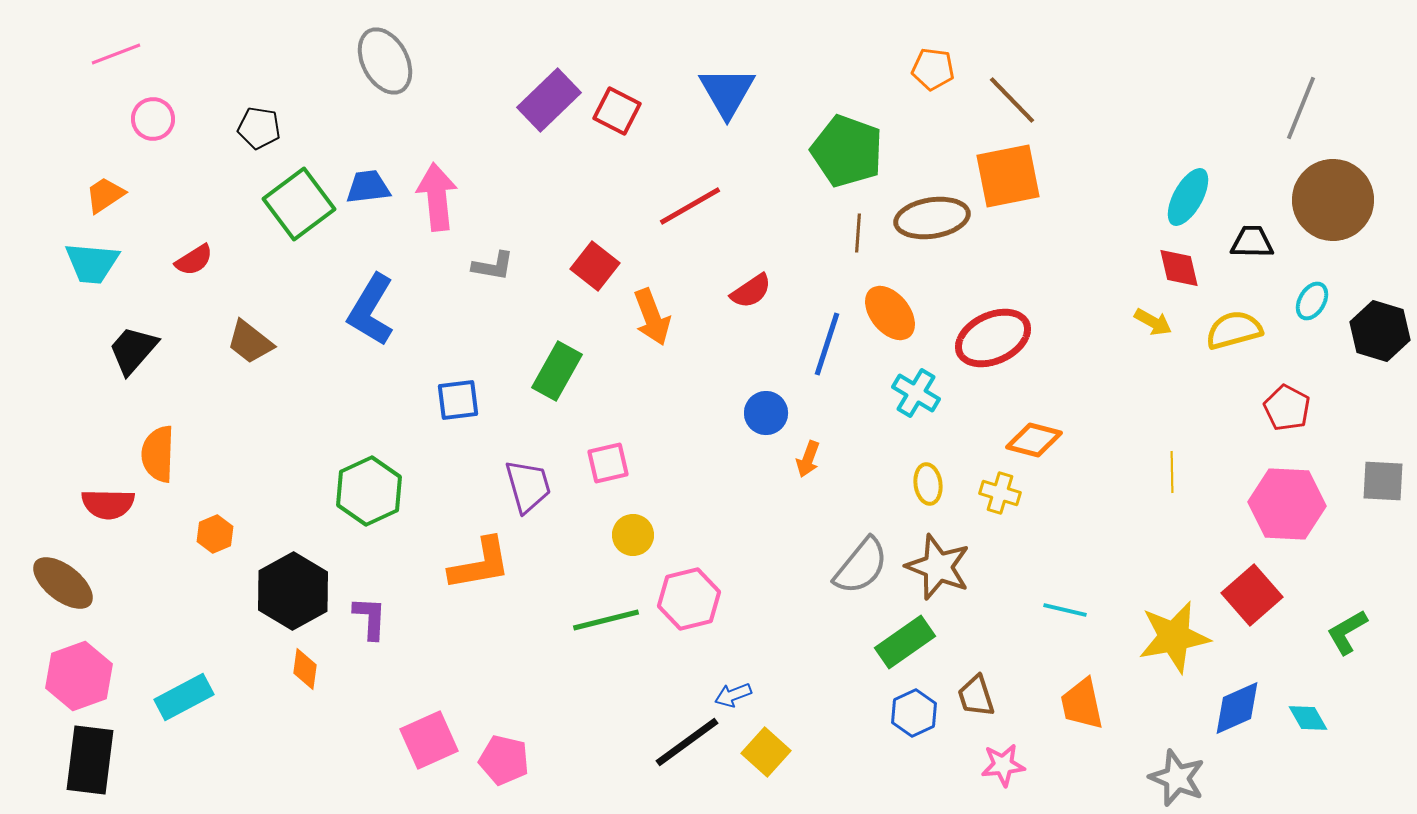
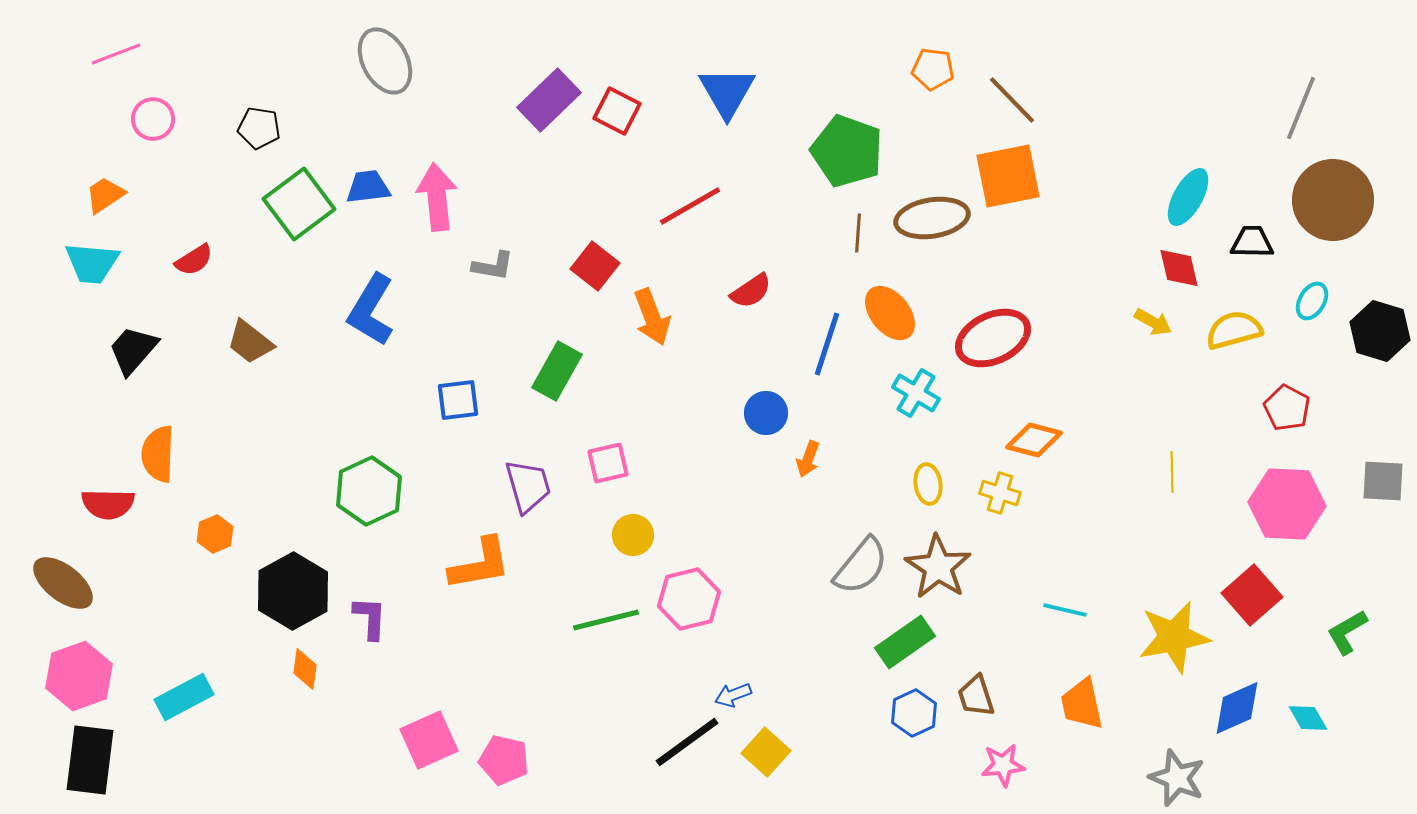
brown star at (938, 567): rotated 12 degrees clockwise
